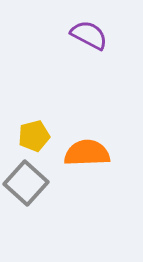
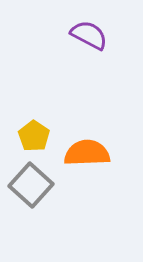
yellow pentagon: rotated 24 degrees counterclockwise
gray square: moved 5 px right, 2 px down
